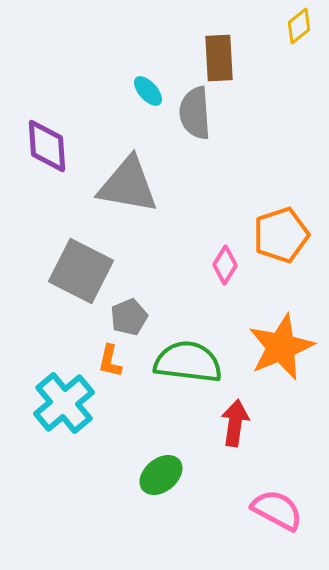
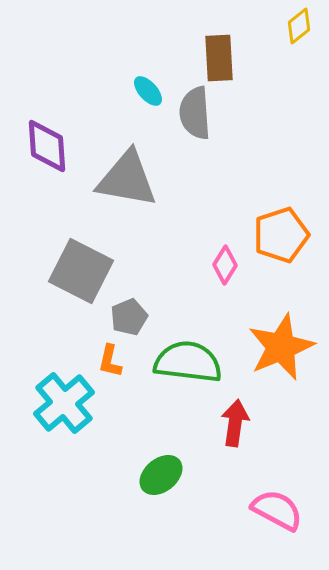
gray triangle: moved 1 px left, 6 px up
